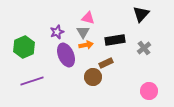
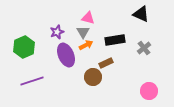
black triangle: rotated 48 degrees counterclockwise
orange arrow: rotated 16 degrees counterclockwise
